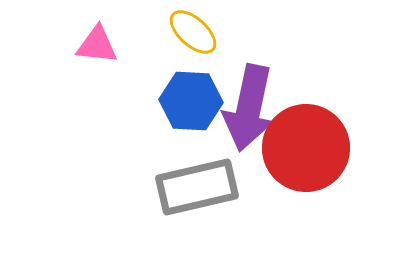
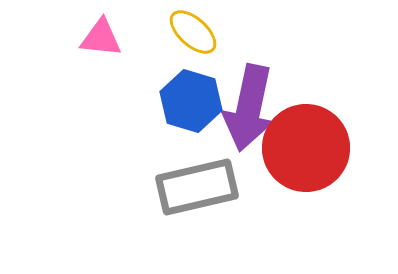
pink triangle: moved 4 px right, 7 px up
blue hexagon: rotated 14 degrees clockwise
